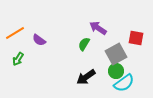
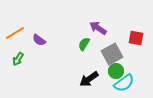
gray square: moved 4 px left
black arrow: moved 3 px right, 2 px down
